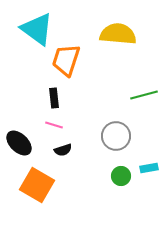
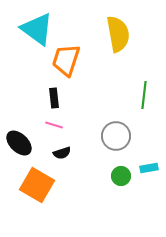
yellow semicircle: rotated 75 degrees clockwise
green line: rotated 68 degrees counterclockwise
black semicircle: moved 1 px left, 3 px down
